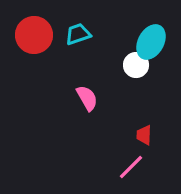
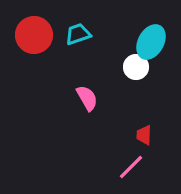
white circle: moved 2 px down
